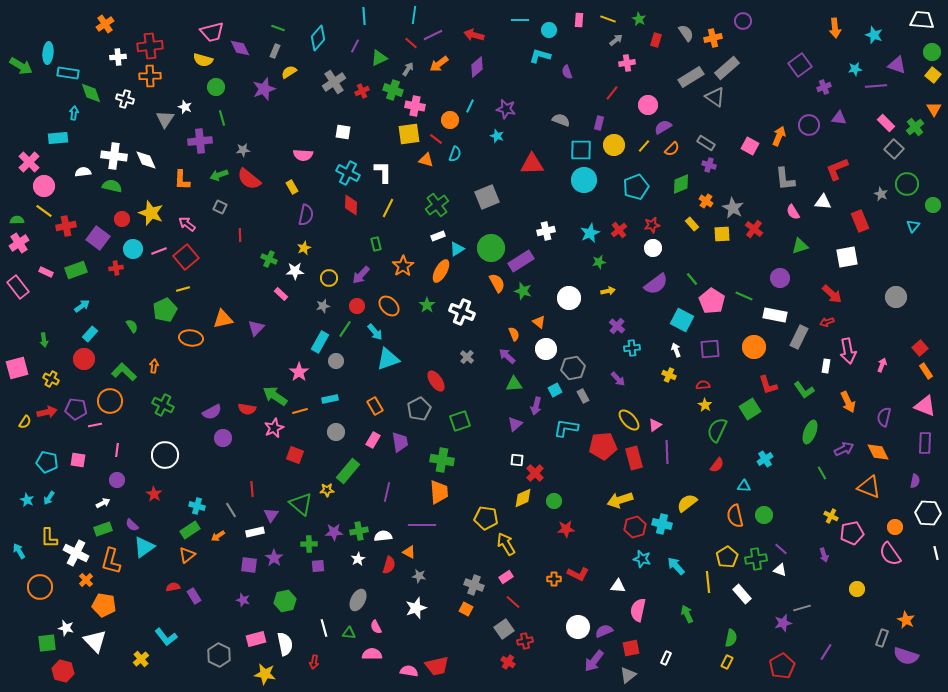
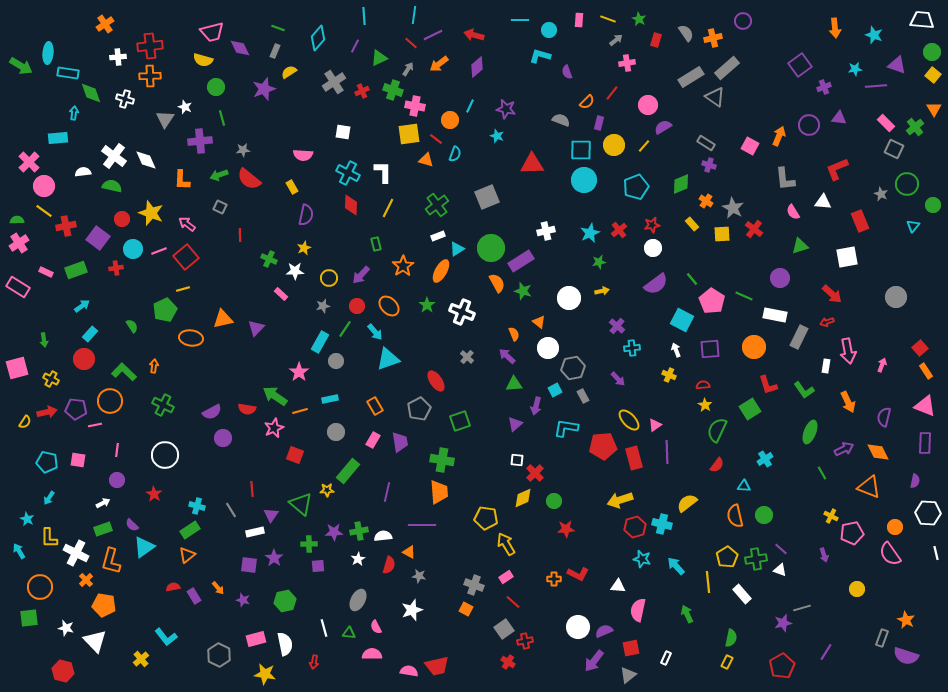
orange semicircle at (672, 149): moved 85 px left, 47 px up
gray square at (894, 149): rotated 18 degrees counterclockwise
white cross at (114, 156): rotated 30 degrees clockwise
pink rectangle at (18, 287): rotated 20 degrees counterclockwise
yellow arrow at (608, 291): moved 6 px left
white circle at (546, 349): moved 2 px right, 1 px up
cyan star at (27, 500): moved 19 px down
orange arrow at (218, 536): moved 52 px down; rotated 96 degrees counterclockwise
white star at (416, 608): moved 4 px left, 2 px down
green square at (47, 643): moved 18 px left, 25 px up
